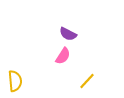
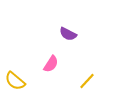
pink semicircle: moved 12 px left, 8 px down
yellow semicircle: rotated 135 degrees clockwise
